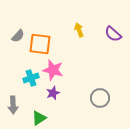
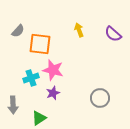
gray semicircle: moved 5 px up
